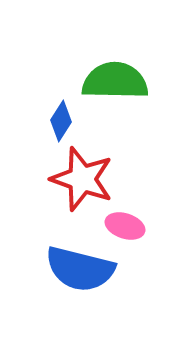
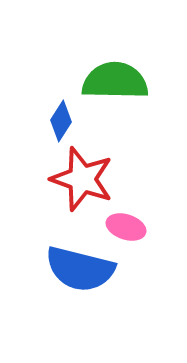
pink ellipse: moved 1 px right, 1 px down
